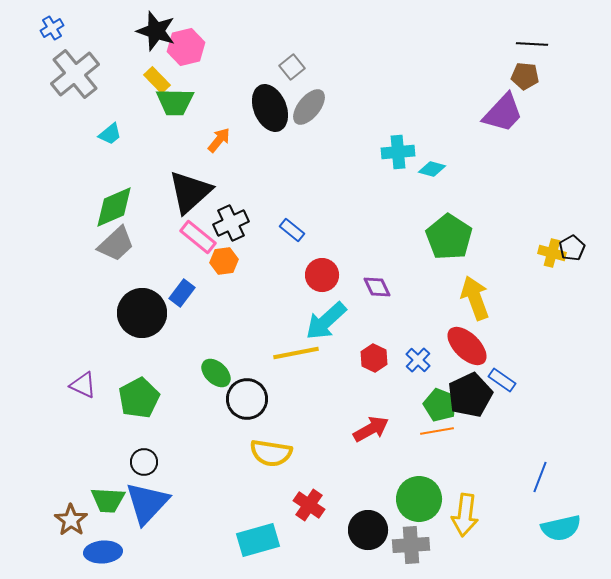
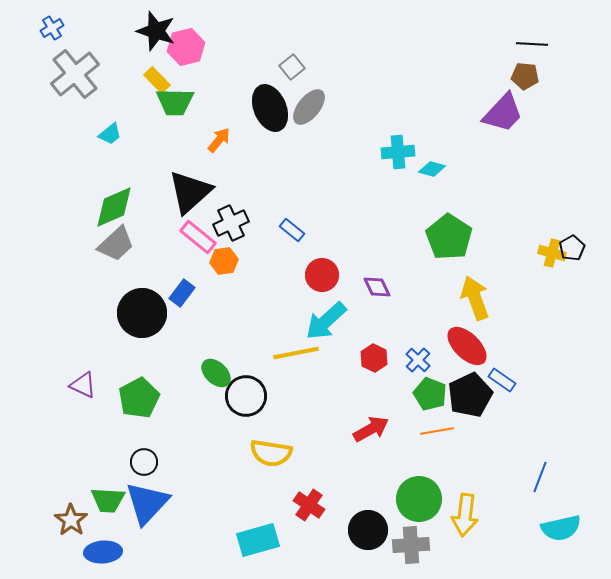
black circle at (247, 399): moved 1 px left, 3 px up
green pentagon at (440, 405): moved 10 px left, 11 px up
